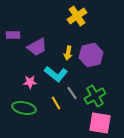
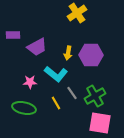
yellow cross: moved 3 px up
purple hexagon: rotated 15 degrees clockwise
